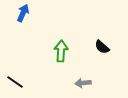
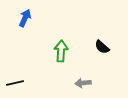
blue arrow: moved 2 px right, 5 px down
black line: moved 1 px down; rotated 48 degrees counterclockwise
